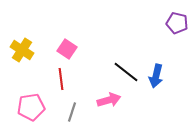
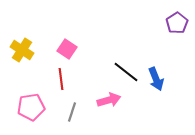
purple pentagon: rotated 25 degrees clockwise
blue arrow: moved 3 px down; rotated 35 degrees counterclockwise
